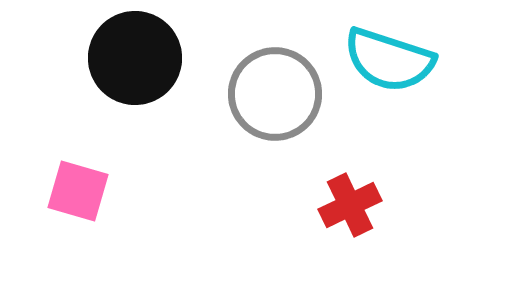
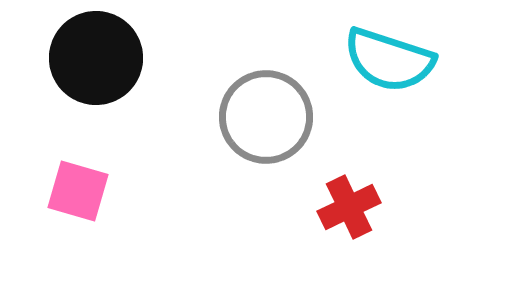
black circle: moved 39 px left
gray circle: moved 9 px left, 23 px down
red cross: moved 1 px left, 2 px down
